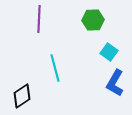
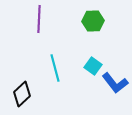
green hexagon: moved 1 px down
cyan square: moved 16 px left, 14 px down
blue L-shape: rotated 68 degrees counterclockwise
black diamond: moved 2 px up; rotated 10 degrees counterclockwise
